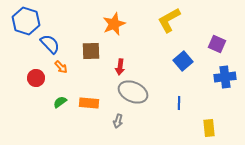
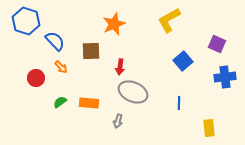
blue semicircle: moved 5 px right, 3 px up
